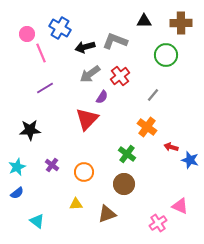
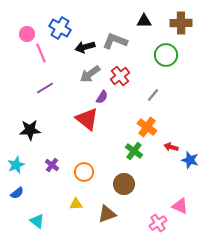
red triangle: rotated 35 degrees counterclockwise
green cross: moved 7 px right, 3 px up
cyan star: moved 1 px left, 2 px up
